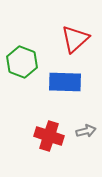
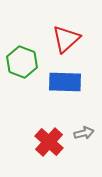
red triangle: moved 9 px left
gray arrow: moved 2 px left, 2 px down
red cross: moved 6 px down; rotated 24 degrees clockwise
